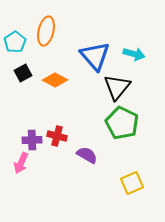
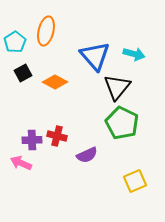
orange diamond: moved 2 px down
purple semicircle: rotated 125 degrees clockwise
pink arrow: rotated 90 degrees clockwise
yellow square: moved 3 px right, 2 px up
